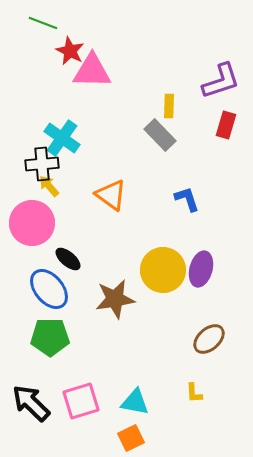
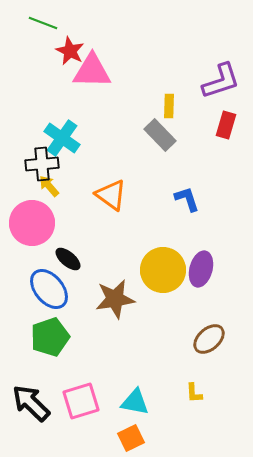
green pentagon: rotated 18 degrees counterclockwise
